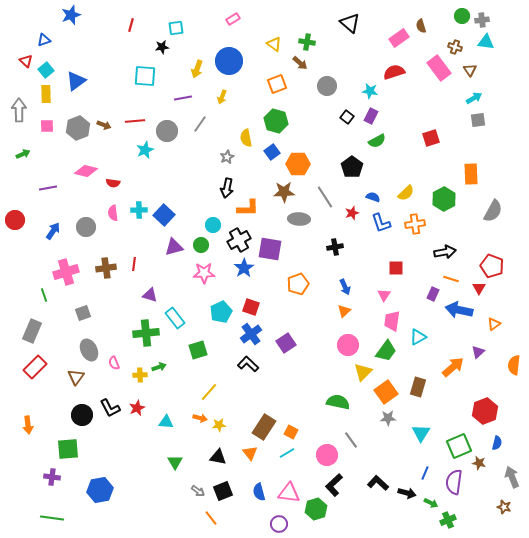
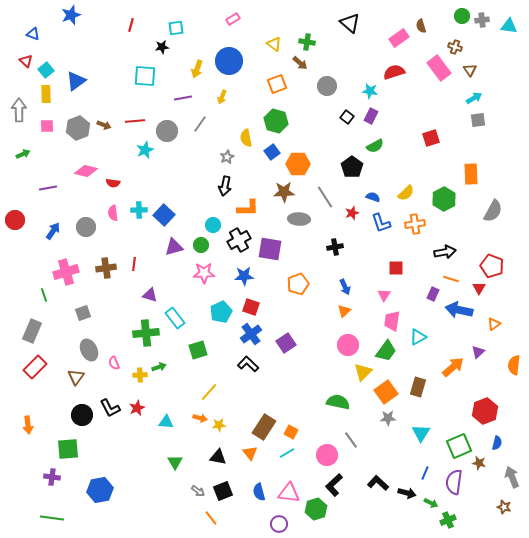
blue triangle at (44, 40): moved 11 px left, 6 px up; rotated 40 degrees clockwise
cyan triangle at (486, 42): moved 23 px right, 16 px up
green semicircle at (377, 141): moved 2 px left, 5 px down
black arrow at (227, 188): moved 2 px left, 2 px up
blue star at (244, 268): moved 8 px down; rotated 30 degrees clockwise
